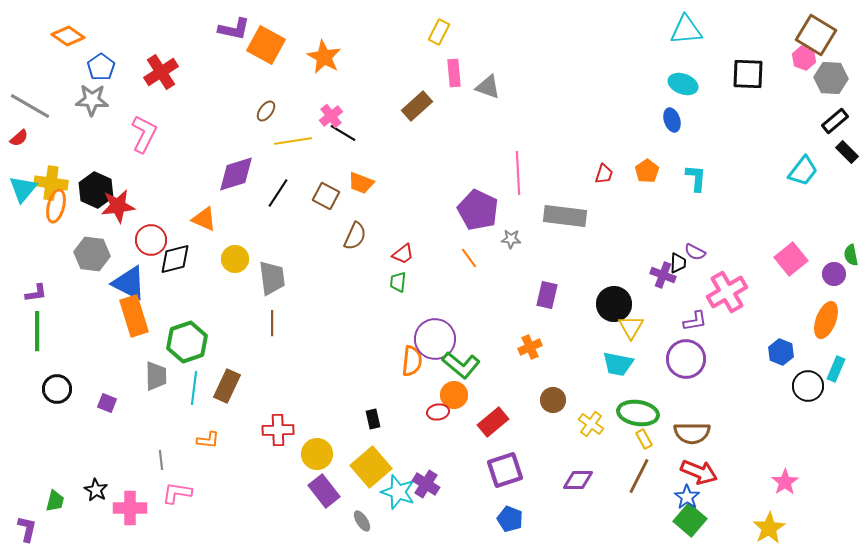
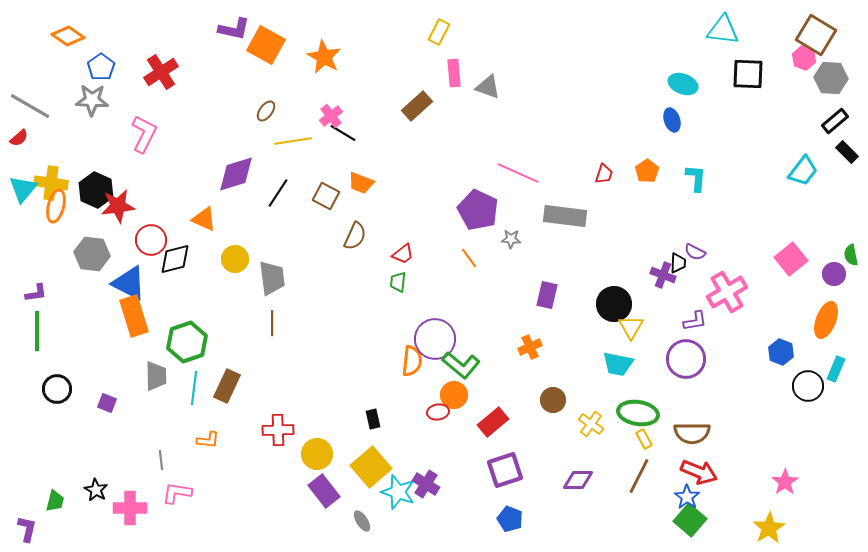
cyan triangle at (686, 30): moved 37 px right; rotated 12 degrees clockwise
pink line at (518, 173): rotated 63 degrees counterclockwise
